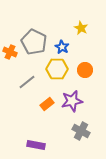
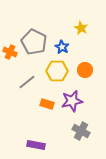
yellow hexagon: moved 2 px down
orange rectangle: rotated 56 degrees clockwise
